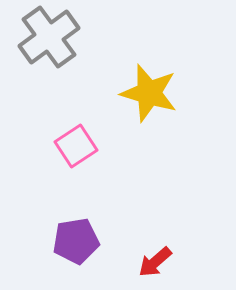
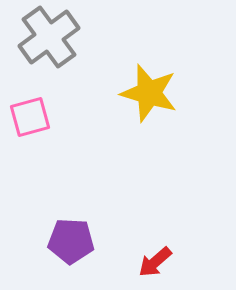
pink square: moved 46 px left, 29 px up; rotated 18 degrees clockwise
purple pentagon: moved 5 px left; rotated 12 degrees clockwise
